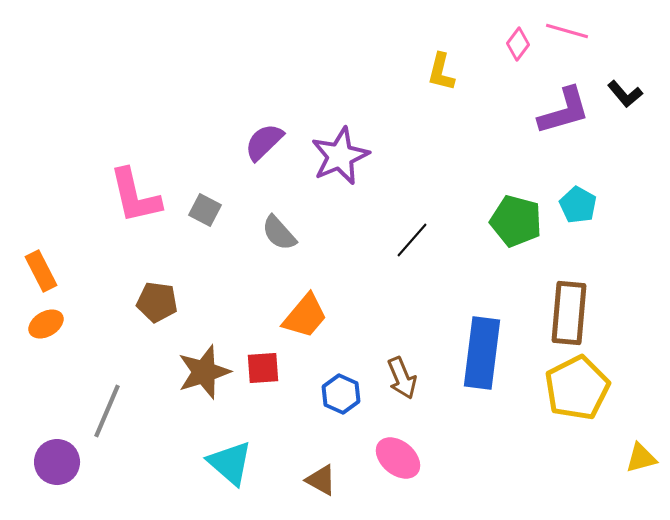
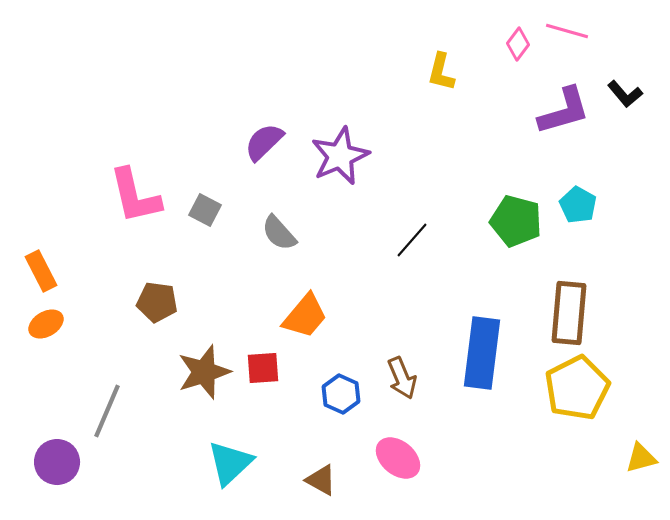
cyan triangle: rotated 36 degrees clockwise
